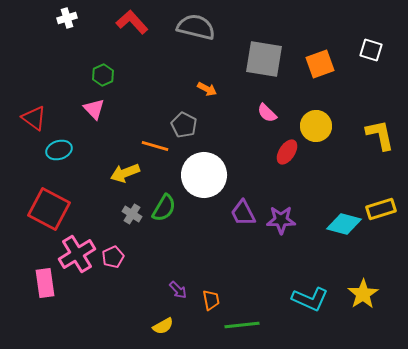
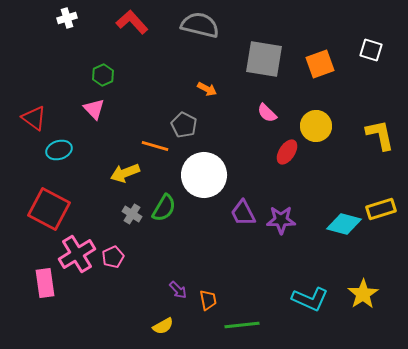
gray semicircle: moved 4 px right, 2 px up
orange trapezoid: moved 3 px left
